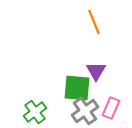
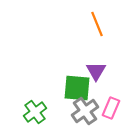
orange line: moved 3 px right, 2 px down
